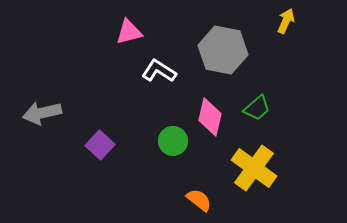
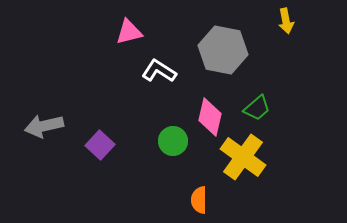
yellow arrow: rotated 145 degrees clockwise
gray arrow: moved 2 px right, 13 px down
yellow cross: moved 11 px left, 11 px up
orange semicircle: rotated 128 degrees counterclockwise
